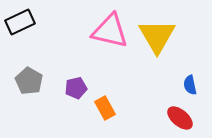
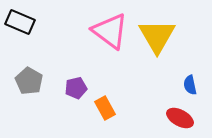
black rectangle: rotated 48 degrees clockwise
pink triangle: rotated 24 degrees clockwise
red ellipse: rotated 12 degrees counterclockwise
